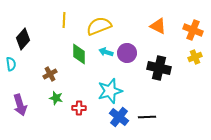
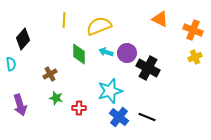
orange triangle: moved 2 px right, 7 px up
black cross: moved 11 px left; rotated 15 degrees clockwise
black line: rotated 24 degrees clockwise
